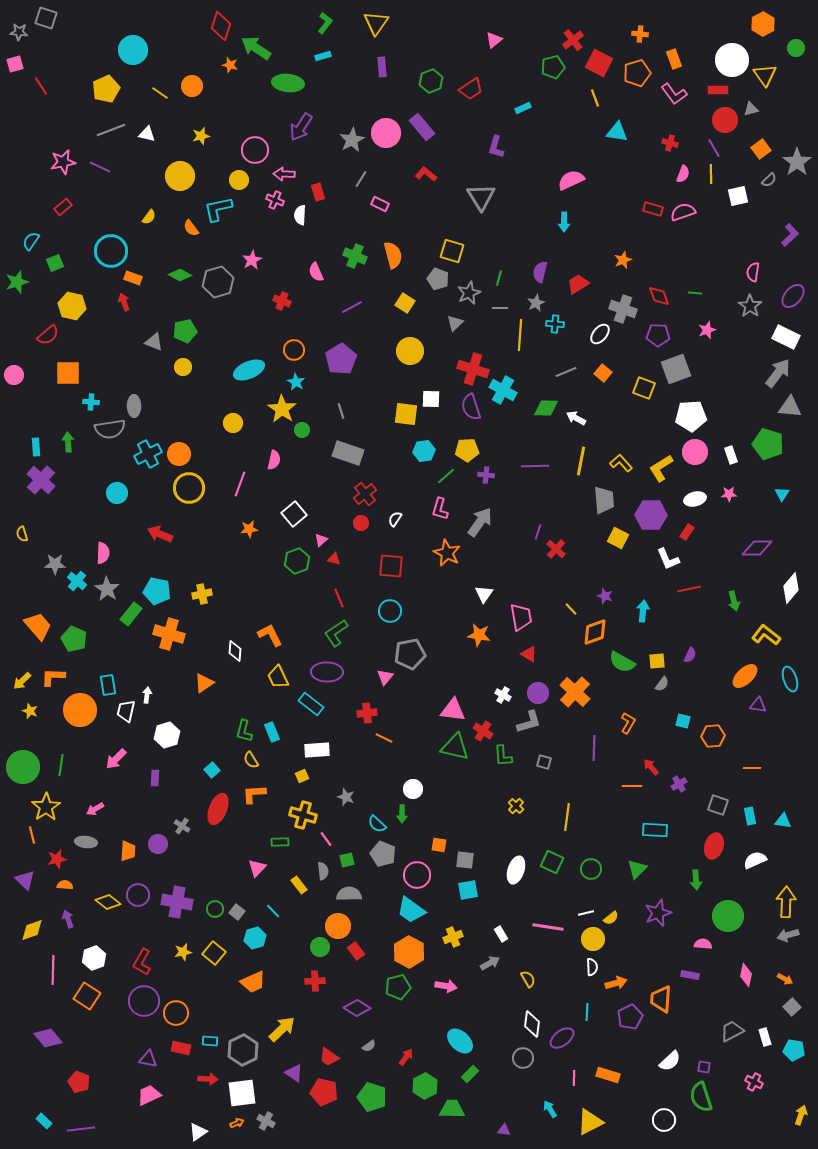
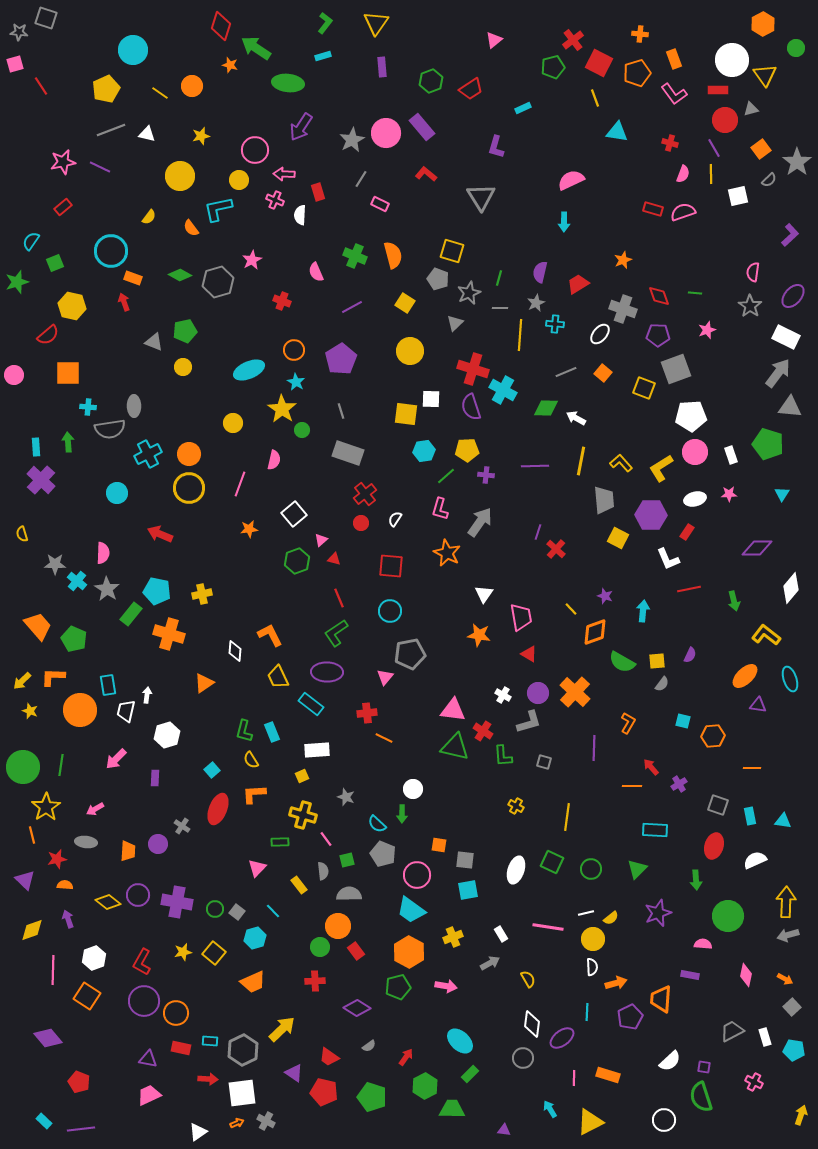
cyan cross at (91, 402): moved 3 px left, 5 px down
orange circle at (179, 454): moved 10 px right
yellow cross at (516, 806): rotated 14 degrees counterclockwise
